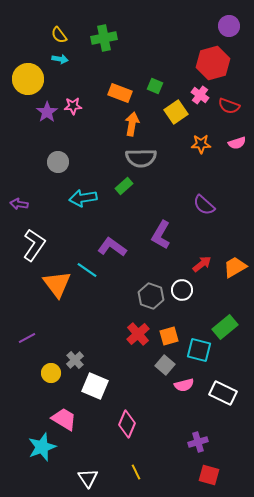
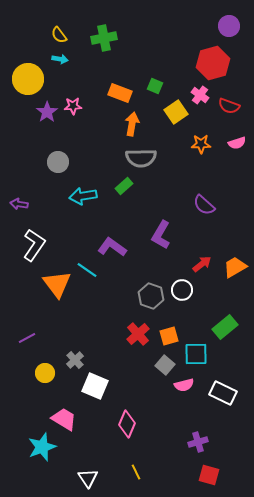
cyan arrow at (83, 198): moved 2 px up
cyan square at (199, 350): moved 3 px left, 4 px down; rotated 15 degrees counterclockwise
yellow circle at (51, 373): moved 6 px left
